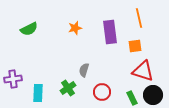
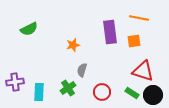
orange line: rotated 66 degrees counterclockwise
orange star: moved 2 px left, 17 px down
orange square: moved 1 px left, 5 px up
gray semicircle: moved 2 px left
purple cross: moved 2 px right, 3 px down
cyan rectangle: moved 1 px right, 1 px up
green rectangle: moved 5 px up; rotated 32 degrees counterclockwise
